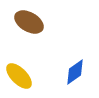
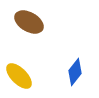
blue diamond: rotated 16 degrees counterclockwise
